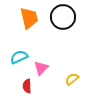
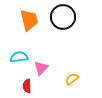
orange trapezoid: moved 2 px down
cyan semicircle: rotated 18 degrees clockwise
